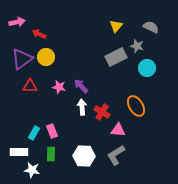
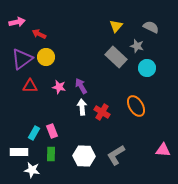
gray rectangle: rotated 70 degrees clockwise
purple arrow: rotated 14 degrees clockwise
pink triangle: moved 45 px right, 20 px down
